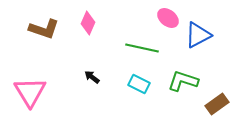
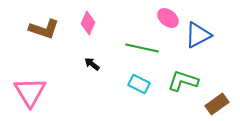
black arrow: moved 13 px up
